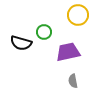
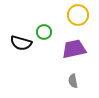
purple trapezoid: moved 6 px right, 3 px up
